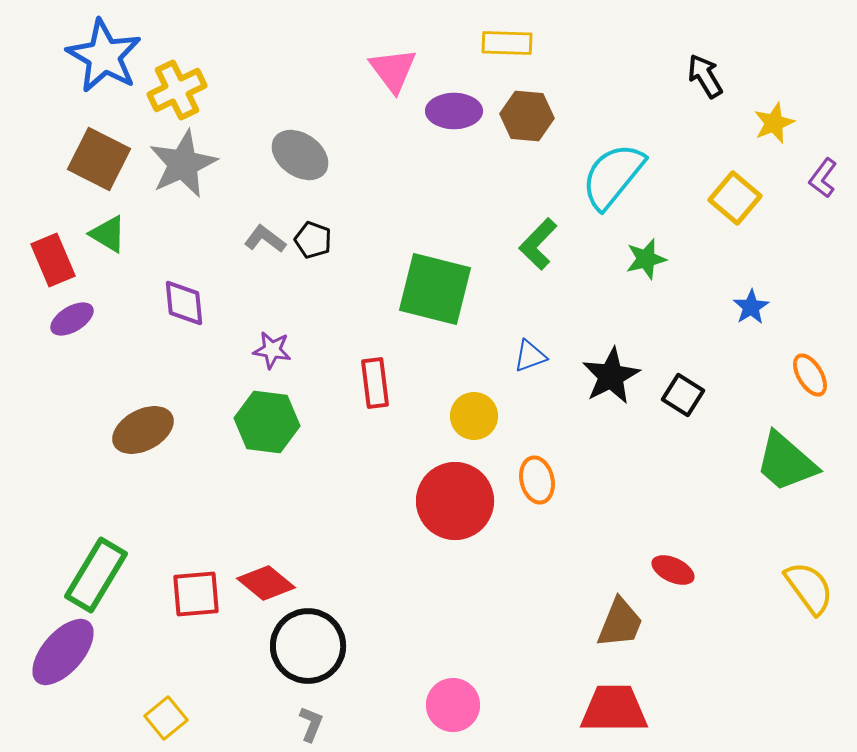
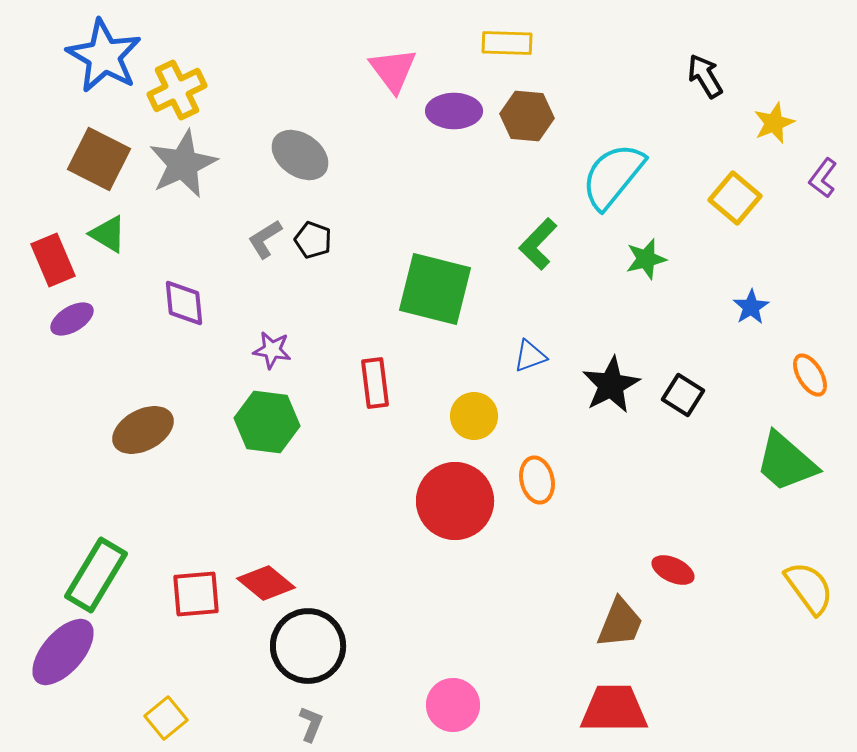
gray L-shape at (265, 239): rotated 69 degrees counterclockwise
black star at (611, 376): moved 9 px down
